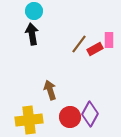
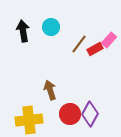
cyan circle: moved 17 px right, 16 px down
black arrow: moved 9 px left, 3 px up
pink rectangle: rotated 42 degrees clockwise
red circle: moved 3 px up
